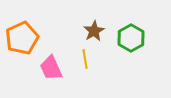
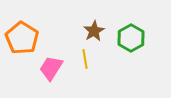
orange pentagon: rotated 16 degrees counterclockwise
pink trapezoid: rotated 56 degrees clockwise
